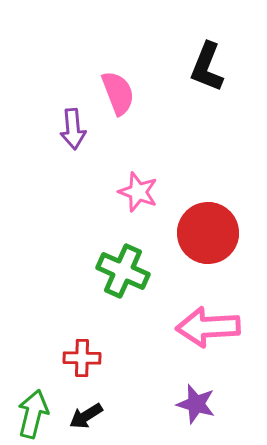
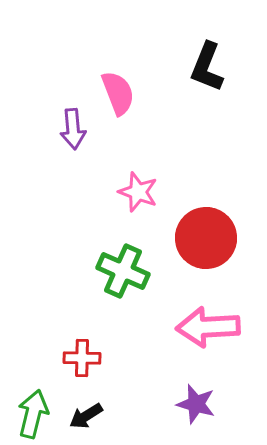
red circle: moved 2 px left, 5 px down
